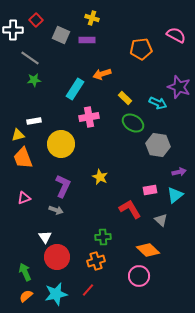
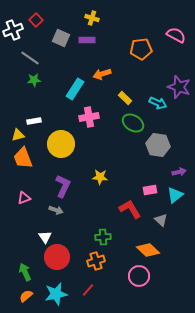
white cross: rotated 24 degrees counterclockwise
gray square: moved 3 px down
yellow star: rotated 21 degrees counterclockwise
